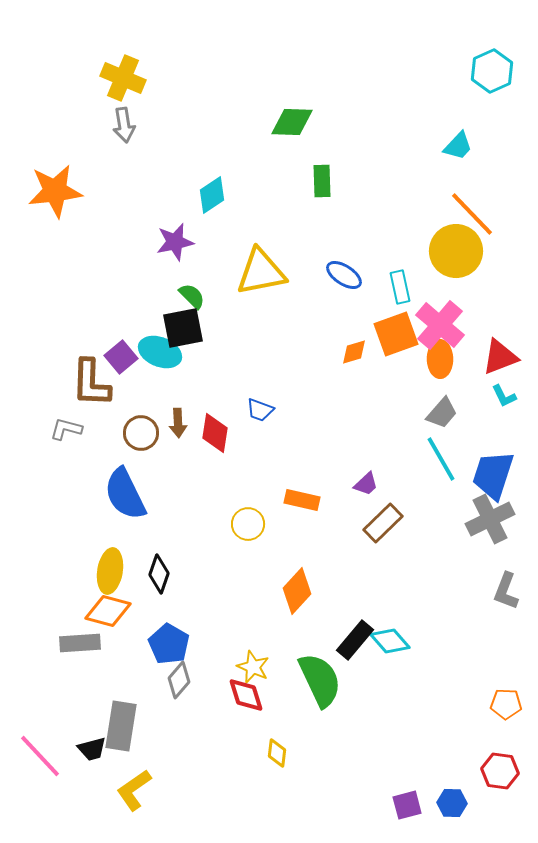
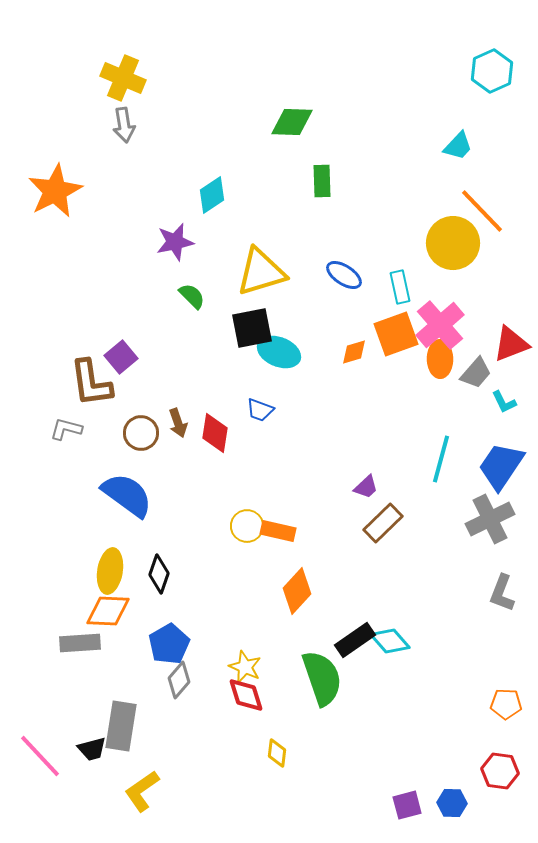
orange star at (55, 191): rotated 20 degrees counterclockwise
orange line at (472, 214): moved 10 px right, 3 px up
yellow circle at (456, 251): moved 3 px left, 8 px up
yellow triangle at (261, 272): rotated 6 degrees counterclockwise
pink cross at (440, 325): rotated 9 degrees clockwise
black square at (183, 328): moved 69 px right
cyan ellipse at (160, 352): moved 119 px right
red triangle at (500, 357): moved 11 px right, 13 px up
brown L-shape at (91, 383): rotated 10 degrees counterclockwise
cyan L-shape at (504, 396): moved 6 px down
gray trapezoid at (442, 413): moved 34 px right, 40 px up
brown arrow at (178, 423): rotated 16 degrees counterclockwise
cyan line at (441, 459): rotated 45 degrees clockwise
blue trapezoid at (493, 475): moved 8 px right, 9 px up; rotated 16 degrees clockwise
purple trapezoid at (366, 484): moved 3 px down
blue semicircle at (125, 494): moved 2 px right, 1 px down; rotated 152 degrees clockwise
orange rectangle at (302, 500): moved 24 px left, 31 px down
yellow circle at (248, 524): moved 1 px left, 2 px down
gray L-shape at (506, 591): moved 4 px left, 2 px down
orange diamond at (108, 611): rotated 12 degrees counterclockwise
black rectangle at (355, 640): rotated 15 degrees clockwise
blue pentagon at (169, 644): rotated 12 degrees clockwise
yellow star at (253, 667): moved 8 px left
green semicircle at (320, 680): moved 2 px right, 2 px up; rotated 6 degrees clockwise
yellow L-shape at (134, 790): moved 8 px right, 1 px down
